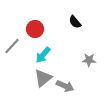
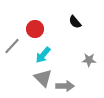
gray triangle: rotated 36 degrees counterclockwise
gray arrow: rotated 24 degrees counterclockwise
